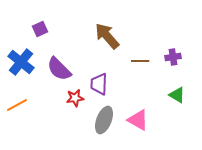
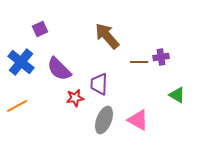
purple cross: moved 12 px left
brown line: moved 1 px left, 1 px down
orange line: moved 1 px down
